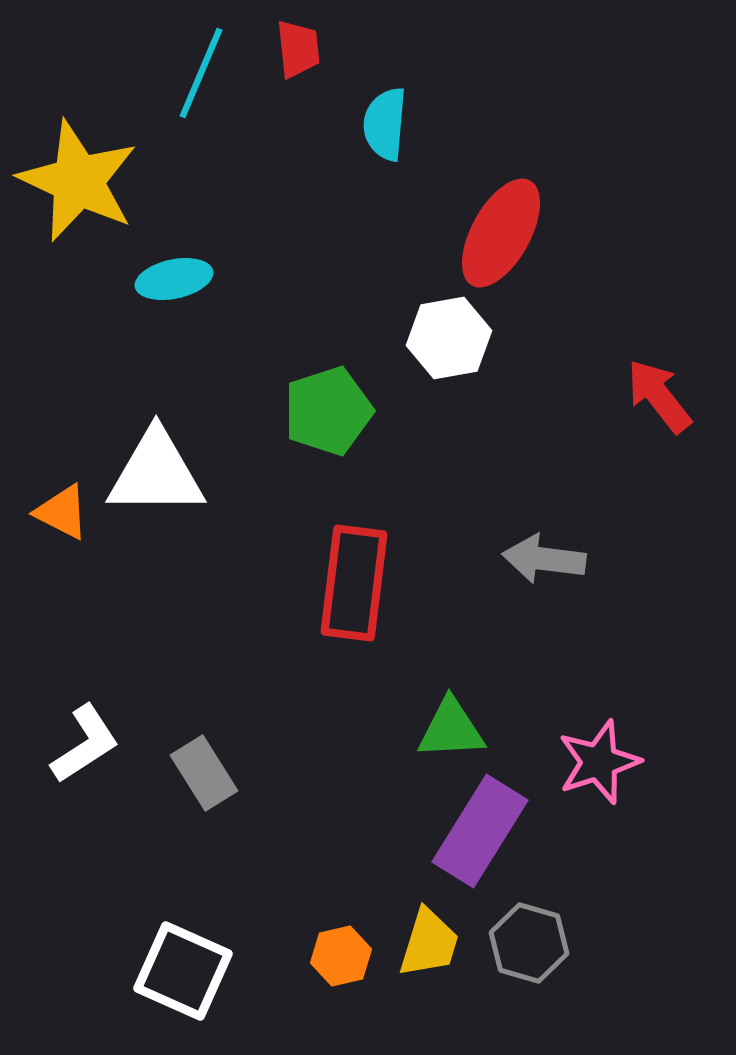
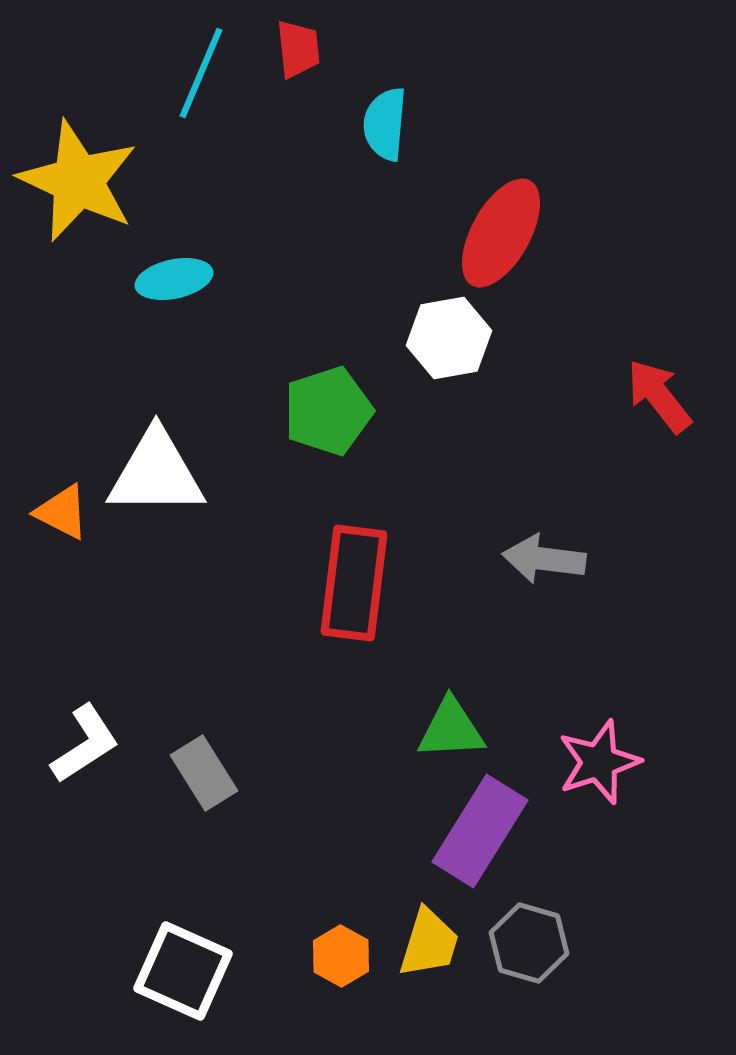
orange hexagon: rotated 18 degrees counterclockwise
